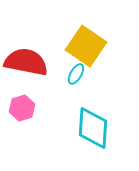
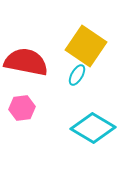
cyan ellipse: moved 1 px right, 1 px down
pink hexagon: rotated 10 degrees clockwise
cyan diamond: rotated 63 degrees counterclockwise
